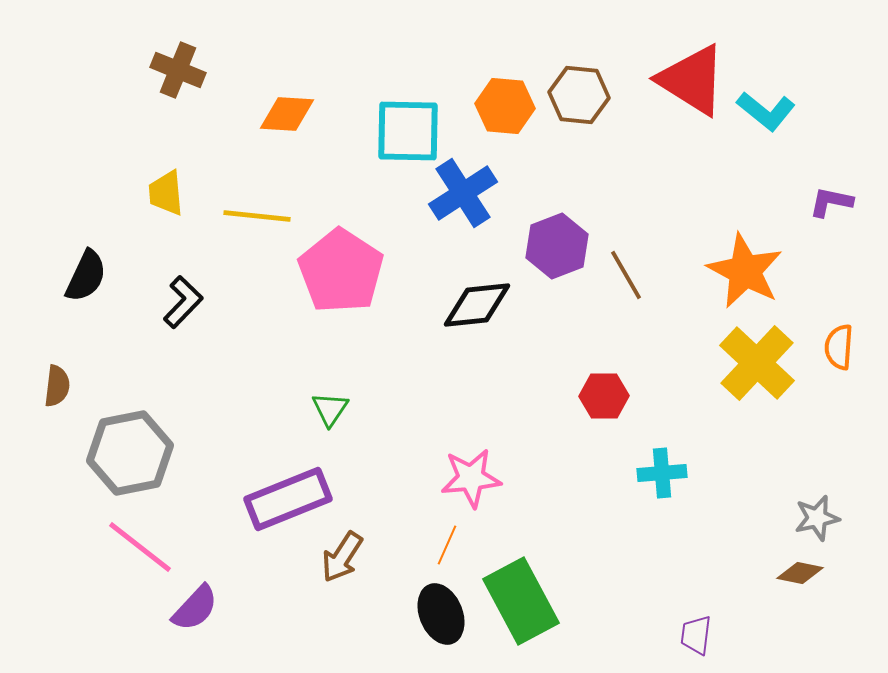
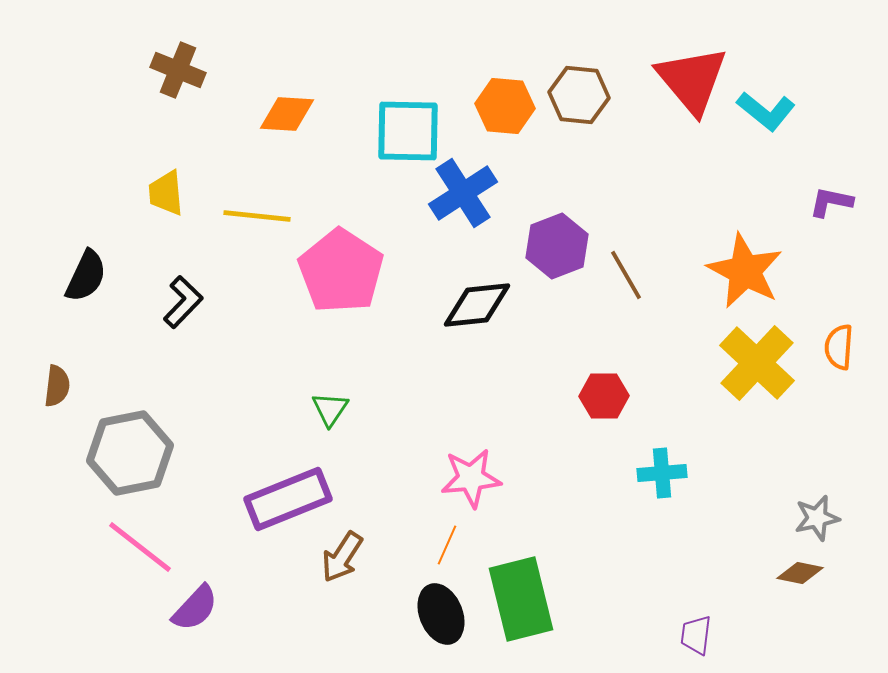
red triangle: rotated 18 degrees clockwise
green rectangle: moved 2 px up; rotated 14 degrees clockwise
